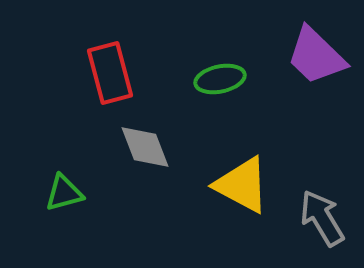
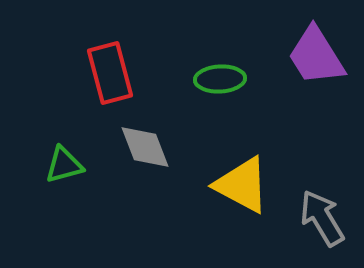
purple trapezoid: rotated 14 degrees clockwise
green ellipse: rotated 9 degrees clockwise
green triangle: moved 28 px up
